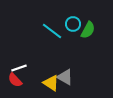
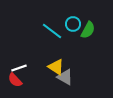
yellow triangle: moved 5 px right, 16 px up
